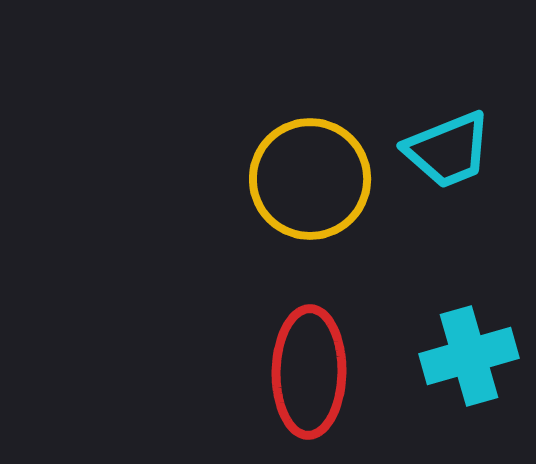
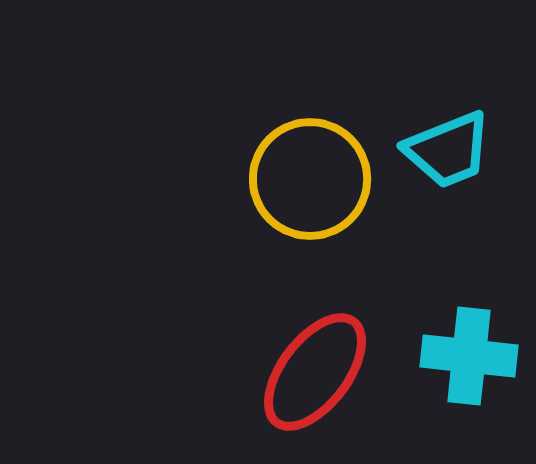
cyan cross: rotated 22 degrees clockwise
red ellipse: moved 6 px right; rotated 36 degrees clockwise
